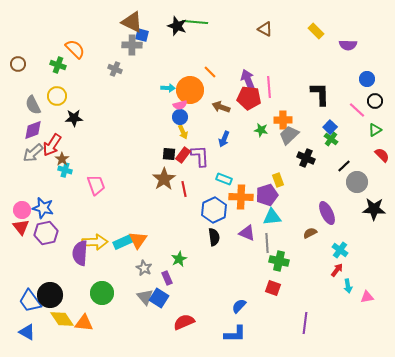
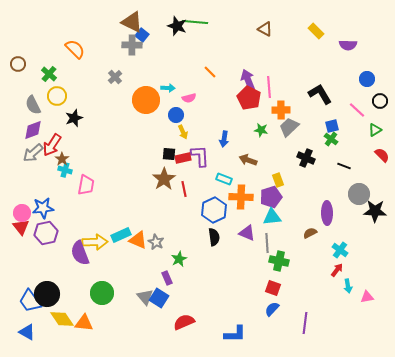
blue square at (142, 35): rotated 24 degrees clockwise
green cross at (58, 65): moved 9 px left, 9 px down; rotated 21 degrees clockwise
gray cross at (115, 69): moved 8 px down; rotated 24 degrees clockwise
orange circle at (190, 90): moved 44 px left, 10 px down
black L-shape at (320, 94): rotated 30 degrees counterclockwise
red pentagon at (249, 98): rotated 20 degrees clockwise
black circle at (375, 101): moved 5 px right
pink semicircle at (180, 105): moved 9 px right, 7 px up
brown arrow at (221, 107): moved 27 px right, 53 px down
blue circle at (180, 117): moved 4 px left, 2 px up
black star at (74, 118): rotated 18 degrees counterclockwise
orange cross at (283, 120): moved 2 px left, 10 px up
blue square at (330, 127): moved 2 px right, 1 px up; rotated 32 degrees clockwise
gray trapezoid at (289, 135): moved 8 px up
blue arrow at (224, 139): rotated 14 degrees counterclockwise
red rectangle at (183, 155): moved 3 px down; rotated 42 degrees clockwise
black line at (344, 166): rotated 64 degrees clockwise
gray circle at (357, 182): moved 2 px right, 12 px down
pink trapezoid at (96, 185): moved 10 px left; rotated 30 degrees clockwise
purple pentagon at (267, 195): moved 4 px right, 2 px down
blue star at (43, 208): rotated 20 degrees counterclockwise
black star at (374, 209): moved 1 px right, 2 px down
pink circle at (22, 210): moved 3 px down
purple ellipse at (327, 213): rotated 25 degrees clockwise
orange triangle at (138, 240): rotated 42 degrees counterclockwise
cyan rectangle at (123, 242): moved 2 px left, 7 px up
purple semicircle at (80, 253): rotated 25 degrees counterclockwise
gray star at (144, 268): moved 12 px right, 26 px up
black circle at (50, 295): moved 3 px left, 1 px up
blue semicircle at (239, 306): moved 33 px right, 3 px down
